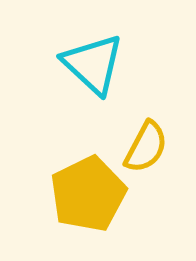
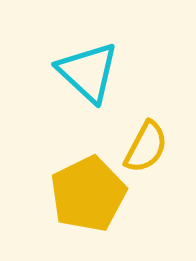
cyan triangle: moved 5 px left, 8 px down
